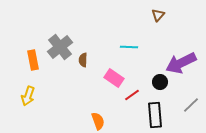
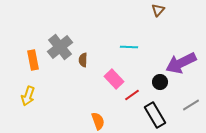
brown triangle: moved 5 px up
pink rectangle: moved 1 px down; rotated 12 degrees clockwise
gray line: rotated 12 degrees clockwise
black rectangle: rotated 25 degrees counterclockwise
